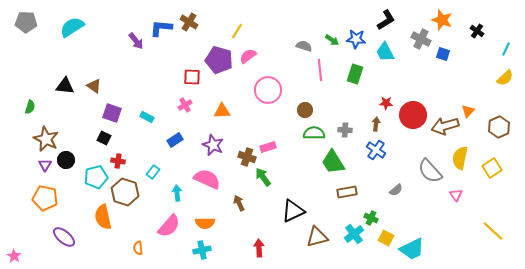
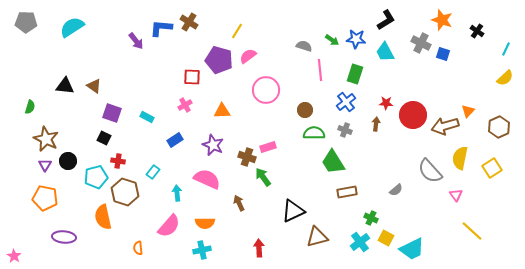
gray cross at (421, 39): moved 4 px down
pink circle at (268, 90): moved 2 px left
gray cross at (345, 130): rotated 16 degrees clockwise
blue cross at (376, 150): moved 30 px left, 48 px up; rotated 18 degrees clockwise
black circle at (66, 160): moved 2 px right, 1 px down
yellow line at (493, 231): moved 21 px left
cyan cross at (354, 234): moved 6 px right, 8 px down
purple ellipse at (64, 237): rotated 35 degrees counterclockwise
